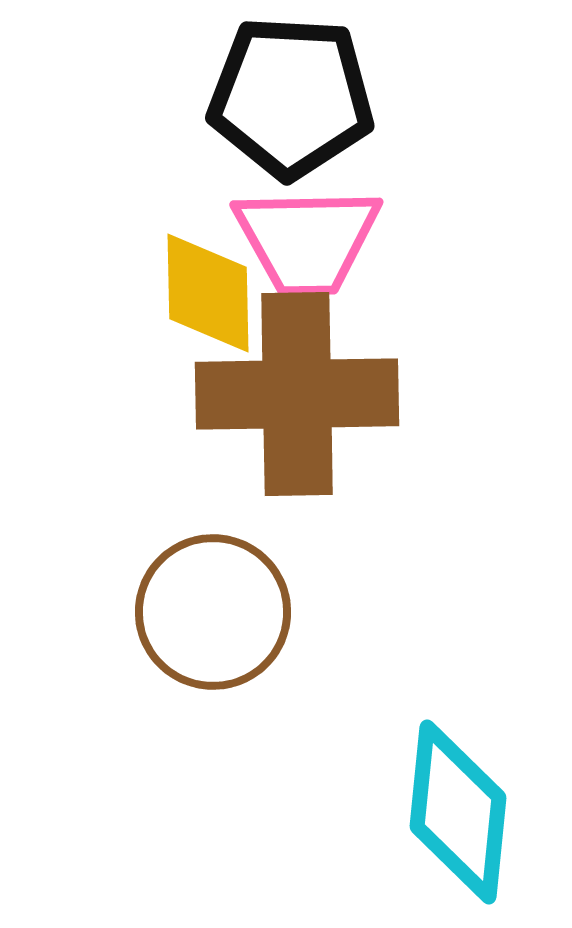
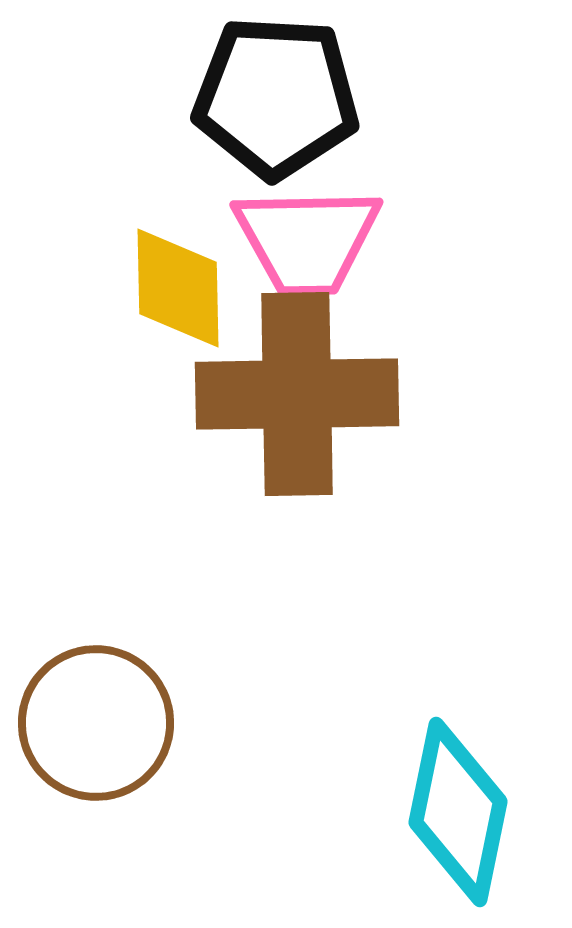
black pentagon: moved 15 px left
yellow diamond: moved 30 px left, 5 px up
brown circle: moved 117 px left, 111 px down
cyan diamond: rotated 6 degrees clockwise
